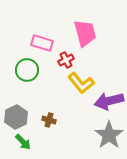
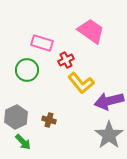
pink trapezoid: moved 6 px right, 2 px up; rotated 40 degrees counterclockwise
